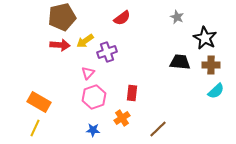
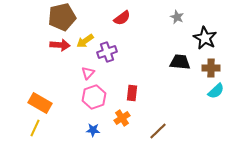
brown cross: moved 3 px down
orange rectangle: moved 1 px right, 1 px down
brown line: moved 2 px down
